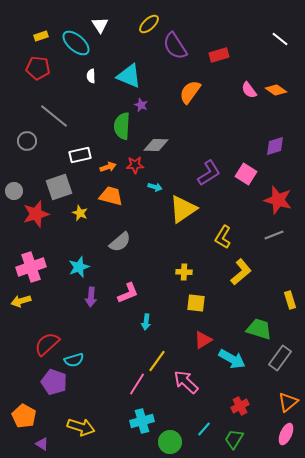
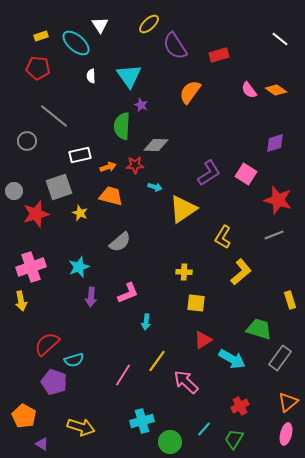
cyan triangle at (129, 76): rotated 32 degrees clockwise
purple diamond at (275, 146): moved 3 px up
yellow arrow at (21, 301): rotated 84 degrees counterclockwise
pink line at (137, 384): moved 14 px left, 9 px up
pink ellipse at (286, 434): rotated 10 degrees counterclockwise
